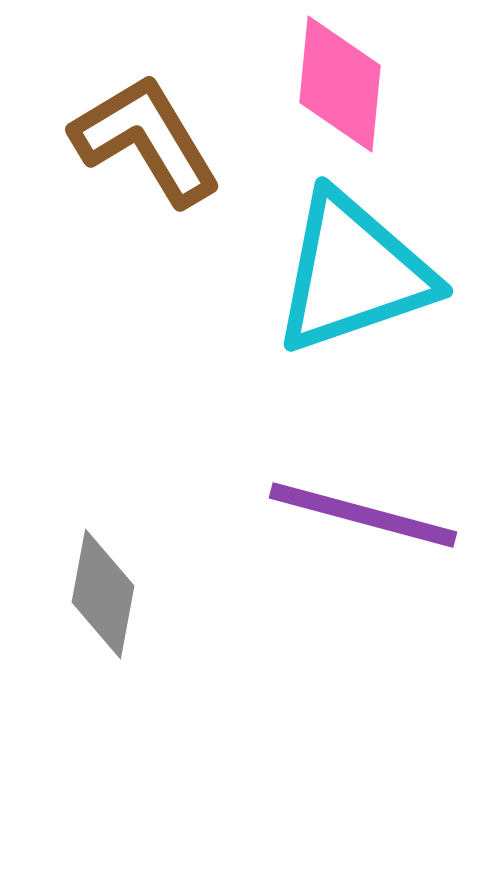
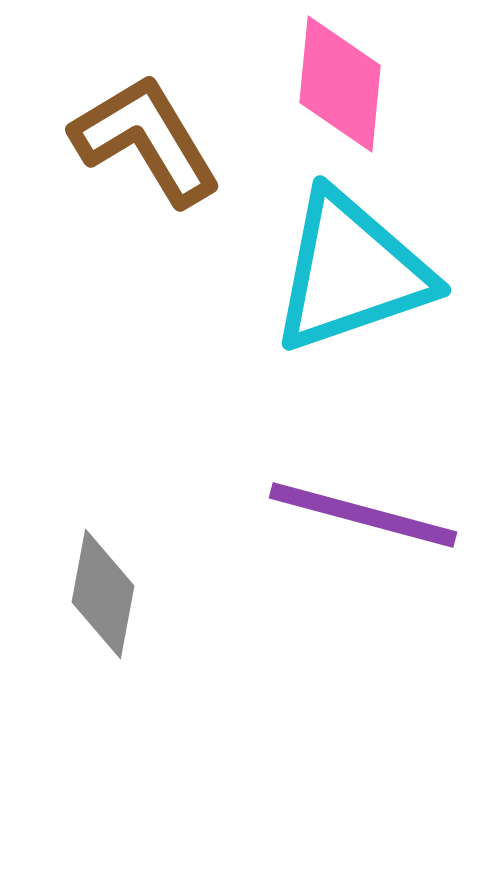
cyan triangle: moved 2 px left, 1 px up
